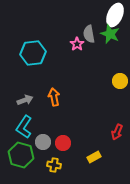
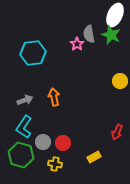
green star: moved 1 px right, 1 px down
yellow cross: moved 1 px right, 1 px up
